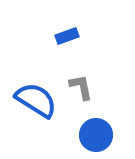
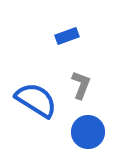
gray L-shape: moved 2 px up; rotated 32 degrees clockwise
blue circle: moved 8 px left, 3 px up
